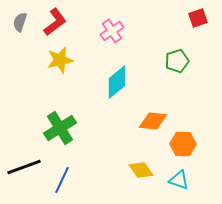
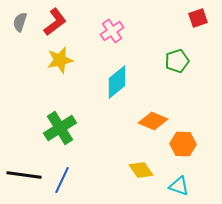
orange diamond: rotated 16 degrees clockwise
black line: moved 8 px down; rotated 28 degrees clockwise
cyan triangle: moved 6 px down
